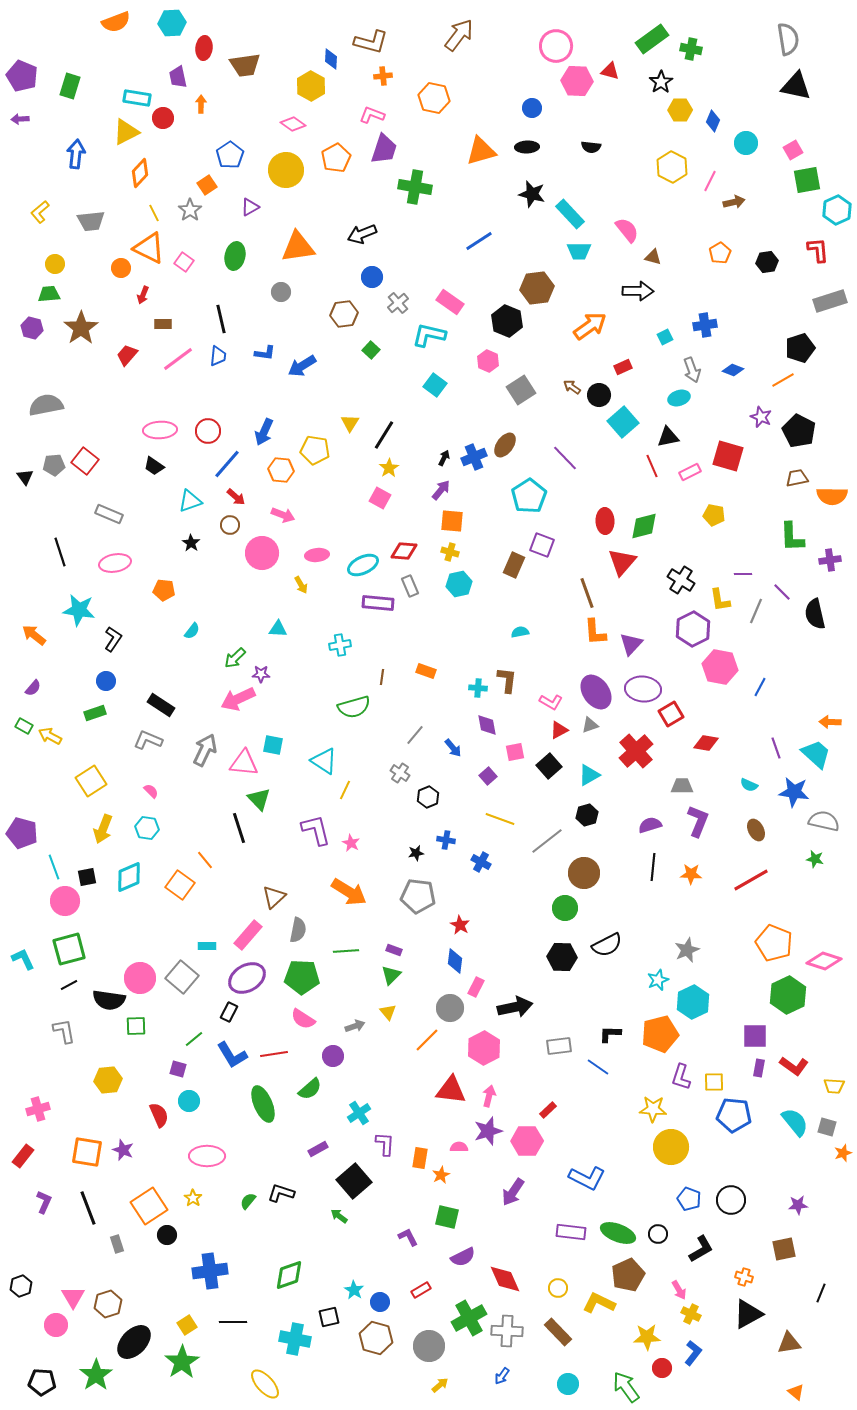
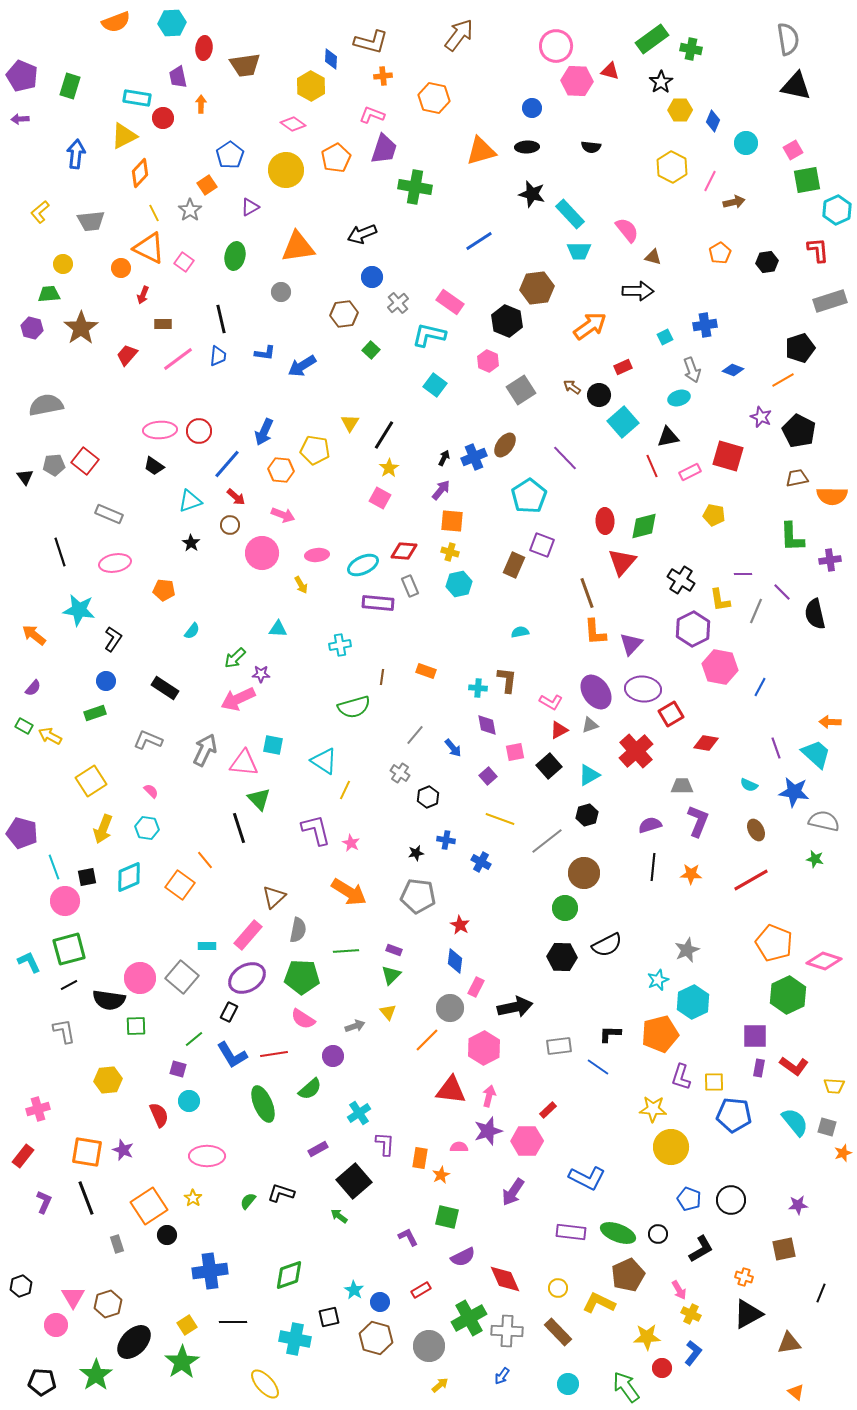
yellow triangle at (126, 132): moved 2 px left, 4 px down
yellow circle at (55, 264): moved 8 px right
red circle at (208, 431): moved 9 px left
black rectangle at (161, 705): moved 4 px right, 17 px up
cyan L-shape at (23, 959): moved 6 px right, 3 px down
black line at (88, 1208): moved 2 px left, 10 px up
